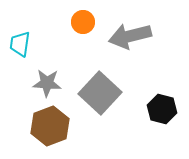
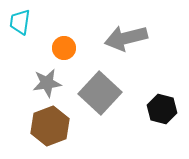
orange circle: moved 19 px left, 26 px down
gray arrow: moved 4 px left, 2 px down
cyan trapezoid: moved 22 px up
gray star: rotated 12 degrees counterclockwise
